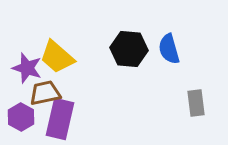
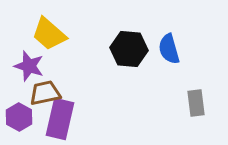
yellow trapezoid: moved 8 px left, 23 px up
purple star: moved 2 px right, 2 px up
purple hexagon: moved 2 px left
